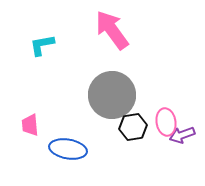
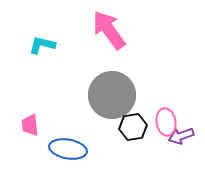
pink arrow: moved 3 px left
cyan L-shape: rotated 24 degrees clockwise
purple arrow: moved 1 px left, 1 px down
